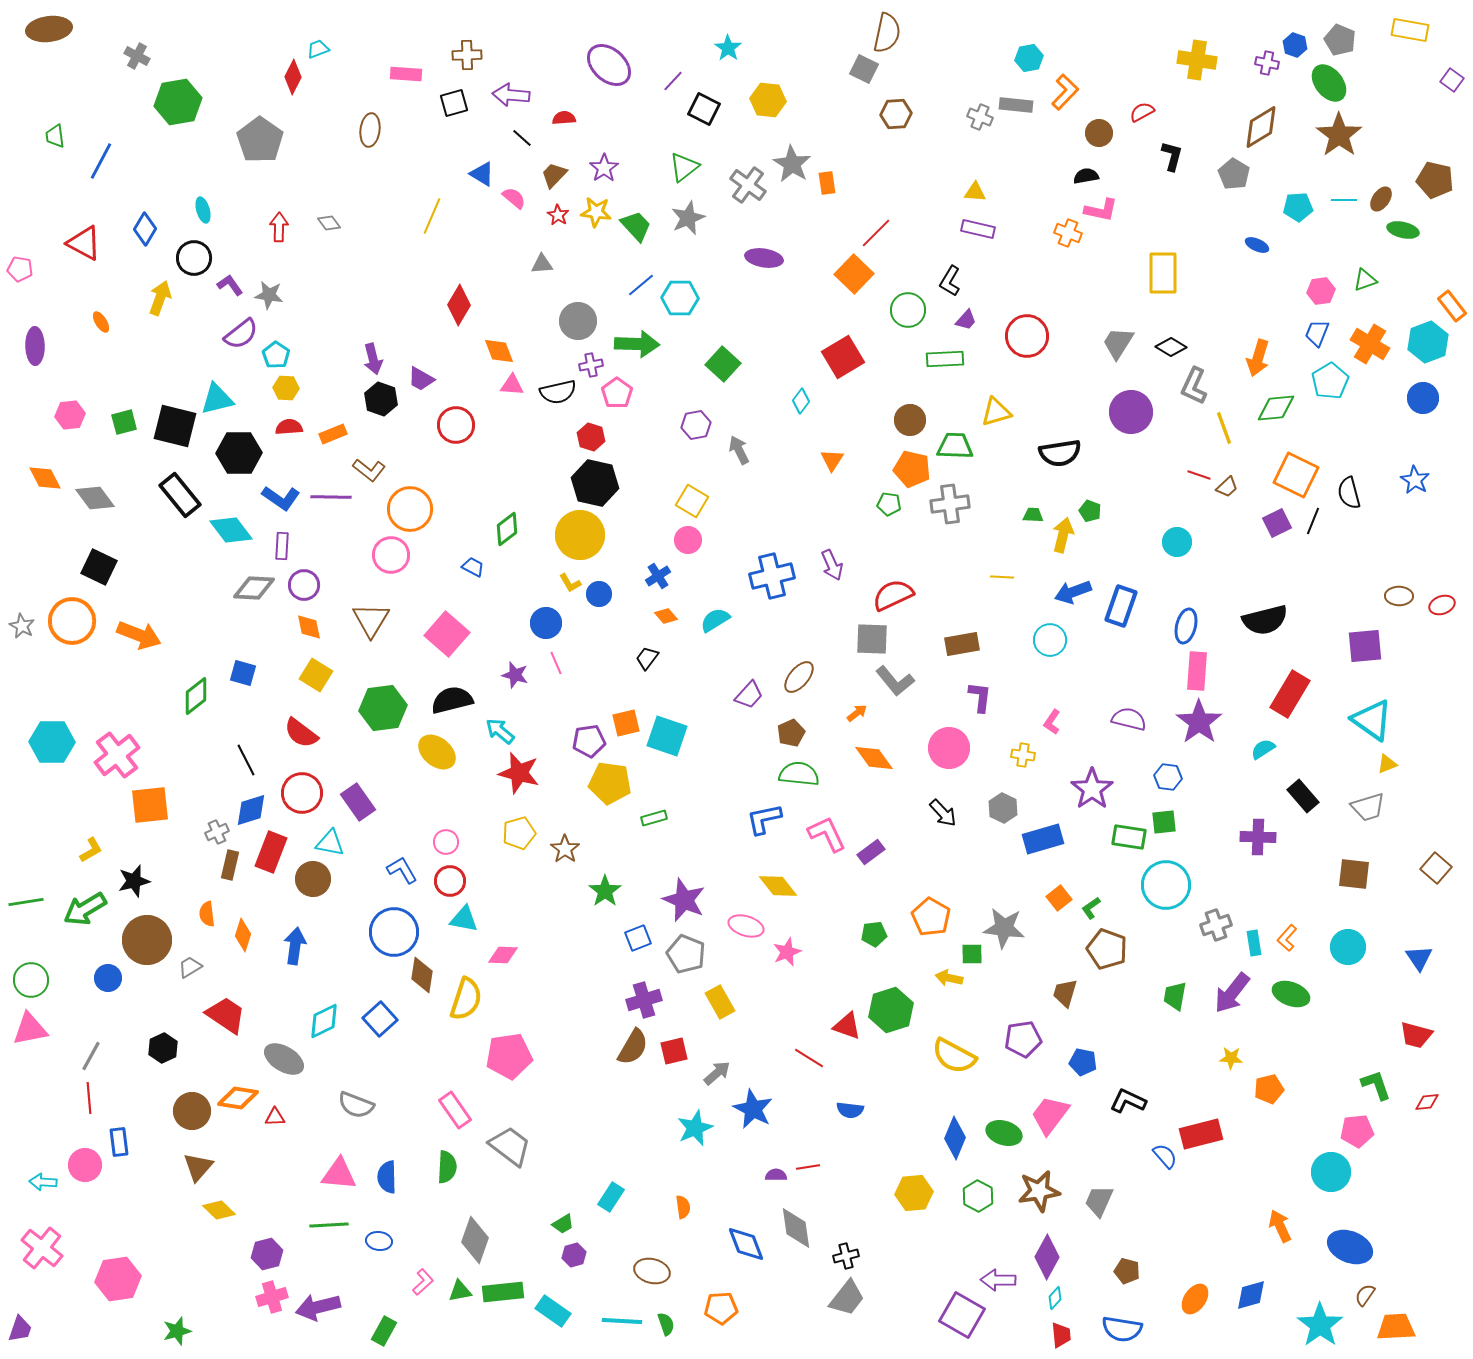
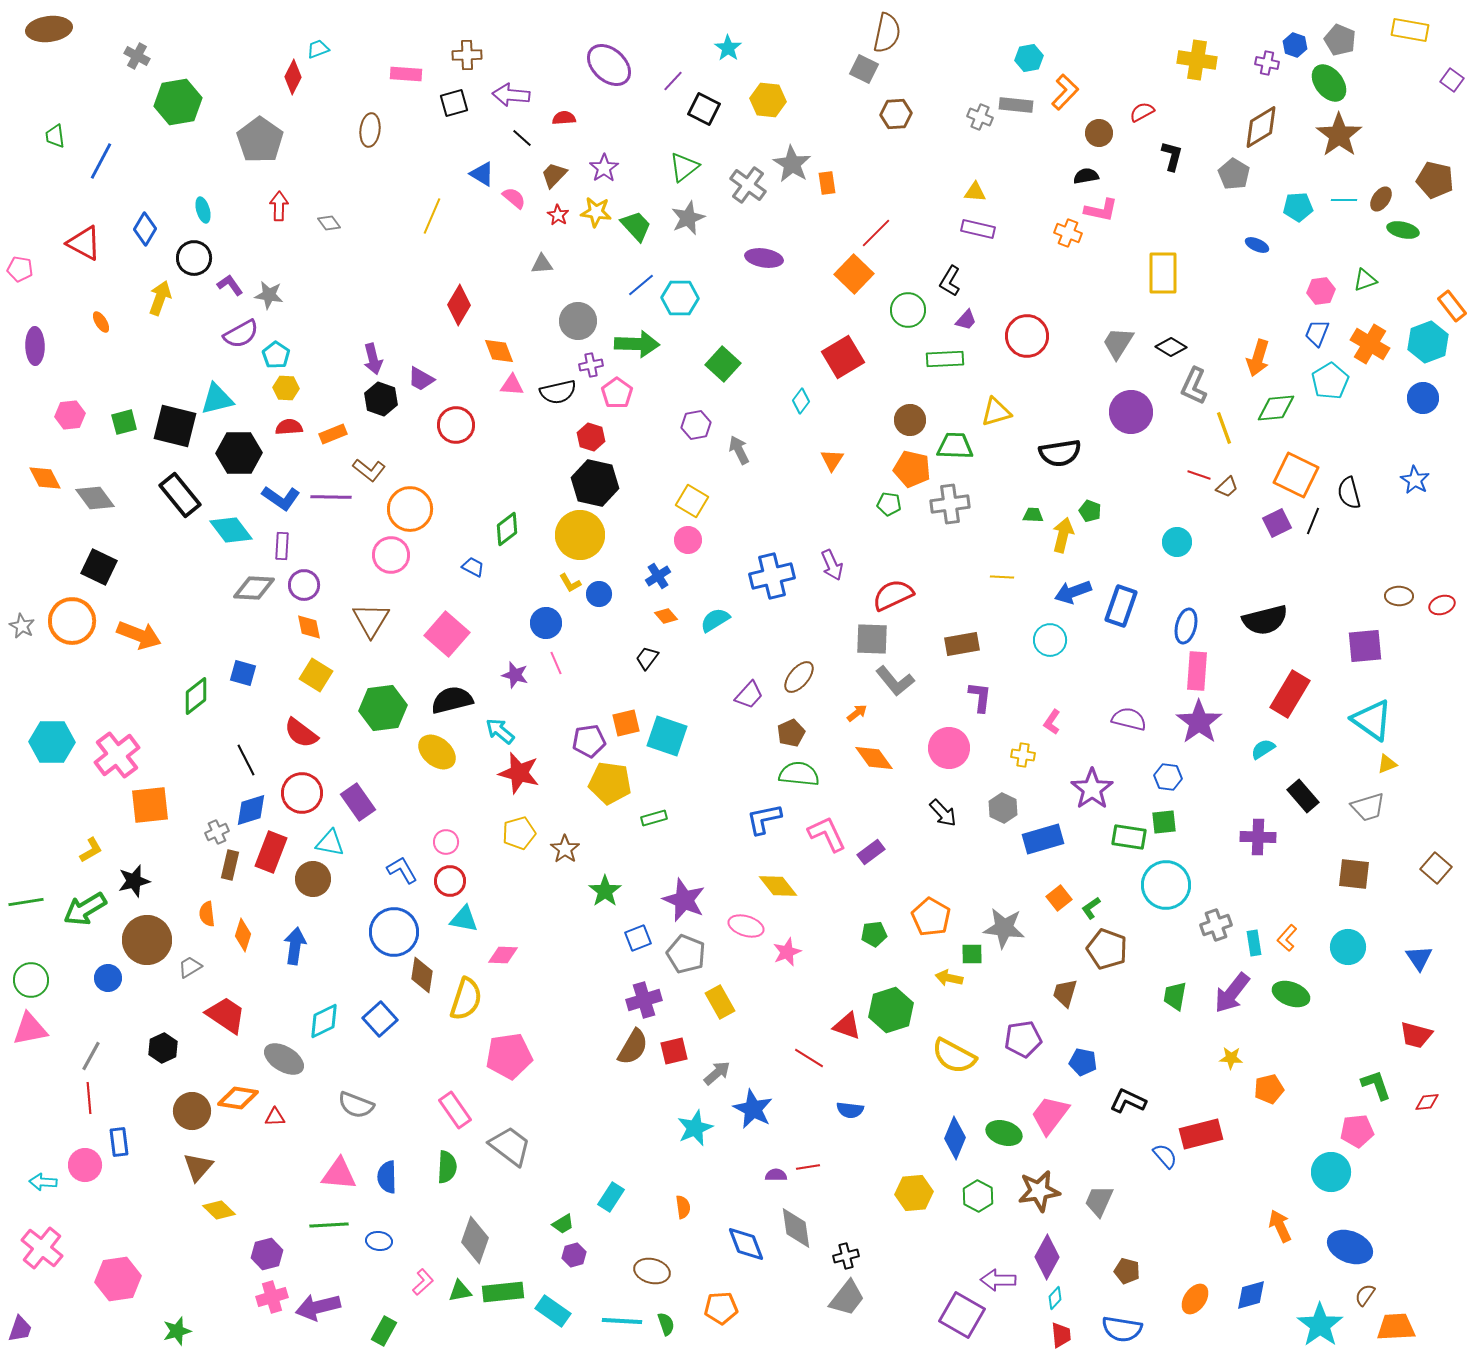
red arrow at (279, 227): moved 21 px up
purple semicircle at (241, 334): rotated 9 degrees clockwise
